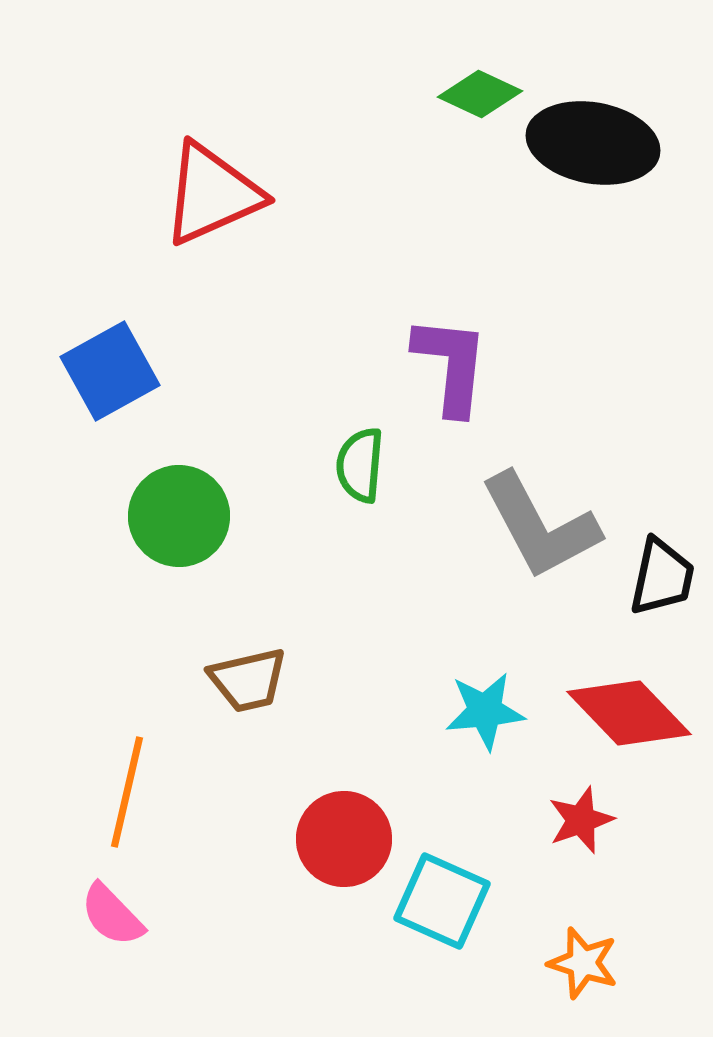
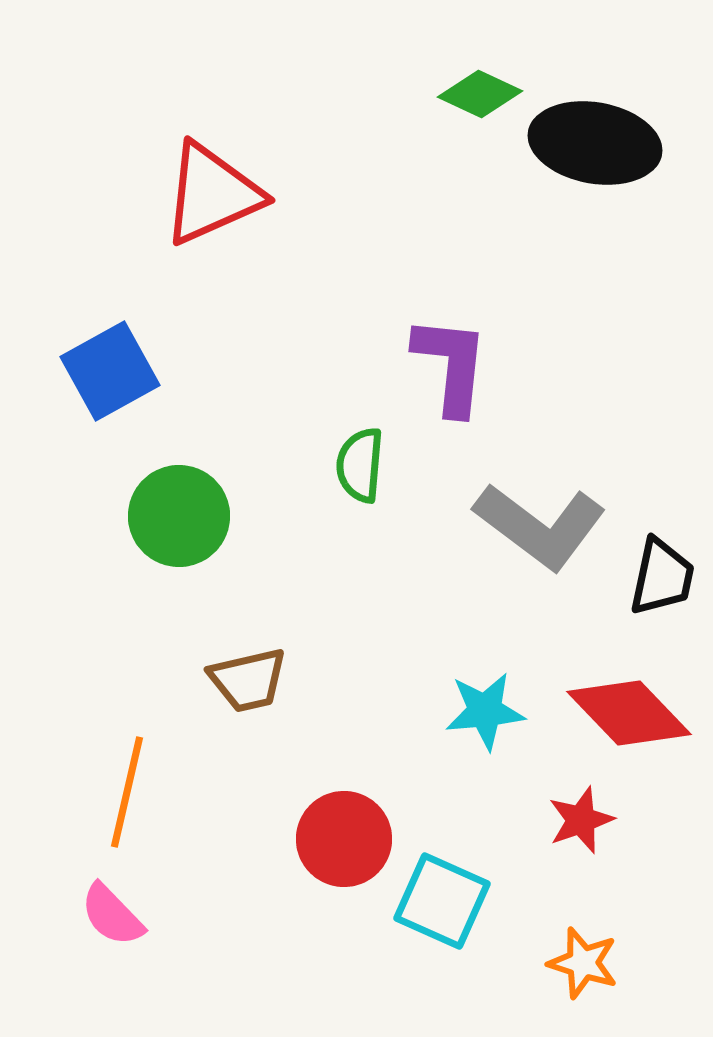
black ellipse: moved 2 px right
gray L-shape: rotated 25 degrees counterclockwise
